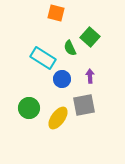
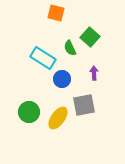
purple arrow: moved 4 px right, 3 px up
green circle: moved 4 px down
